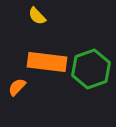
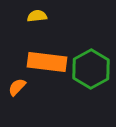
yellow semicircle: rotated 126 degrees clockwise
green hexagon: rotated 9 degrees counterclockwise
